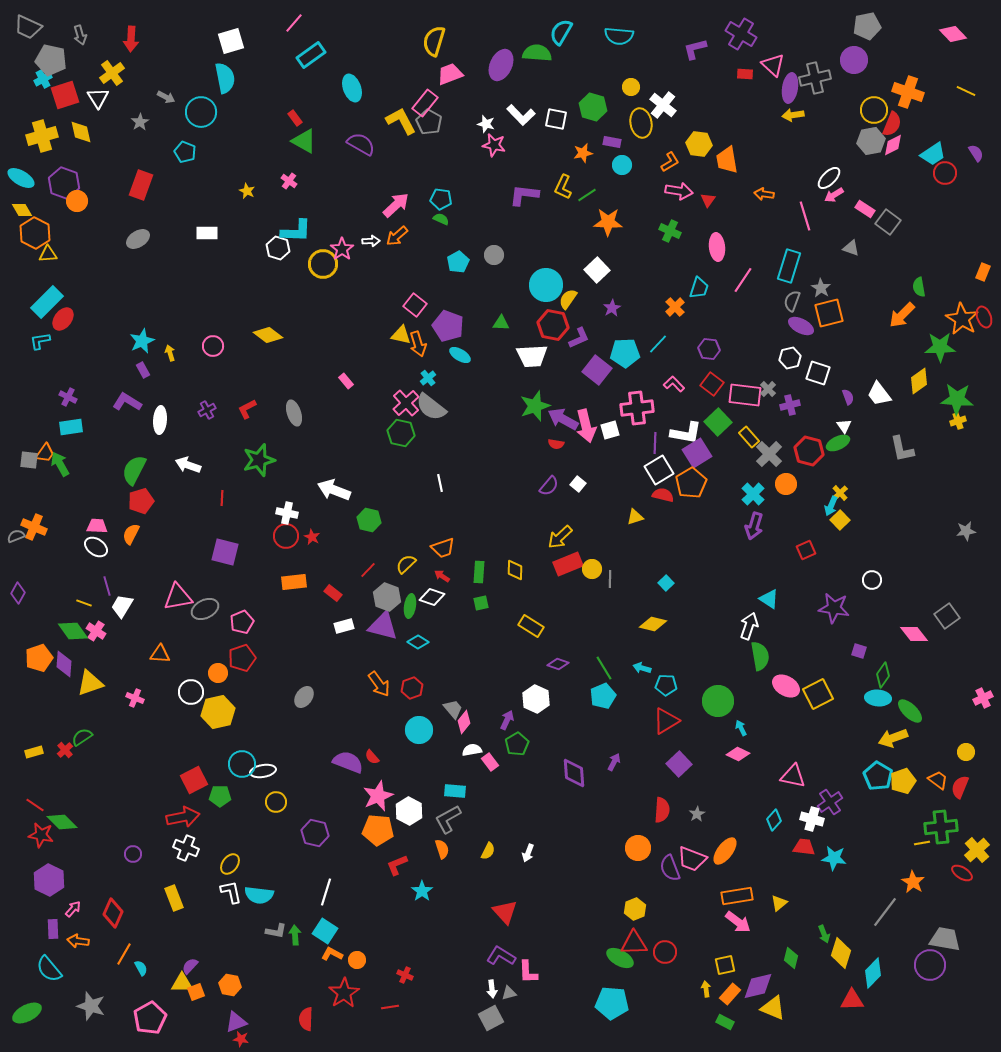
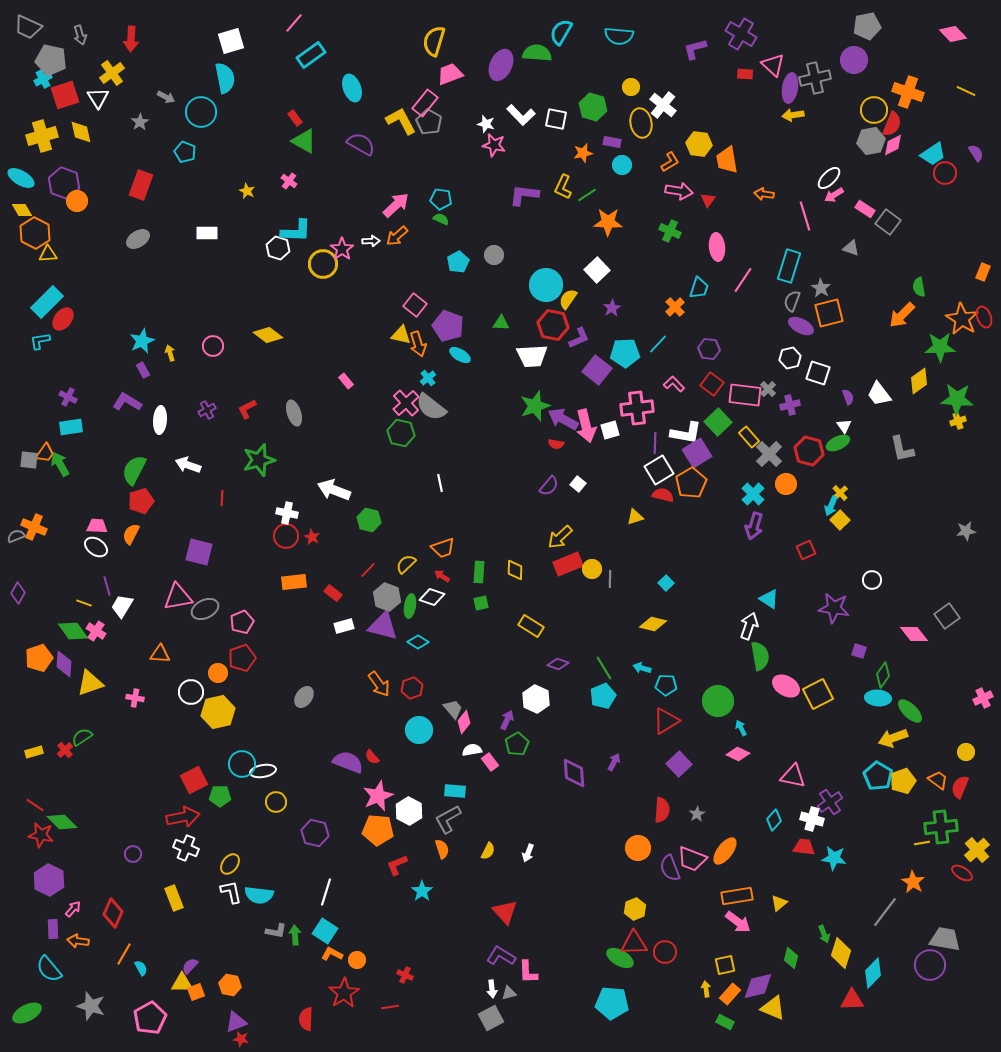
purple square at (225, 552): moved 26 px left
pink cross at (135, 698): rotated 12 degrees counterclockwise
